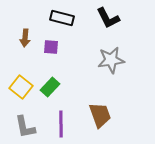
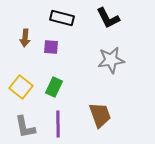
green rectangle: moved 4 px right; rotated 18 degrees counterclockwise
purple line: moved 3 px left
